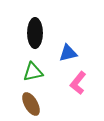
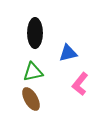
pink L-shape: moved 2 px right, 1 px down
brown ellipse: moved 5 px up
